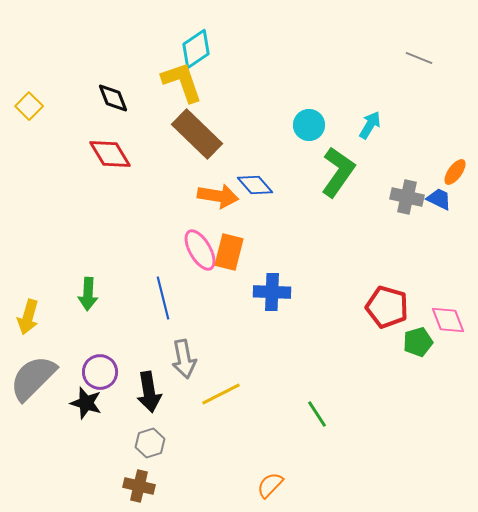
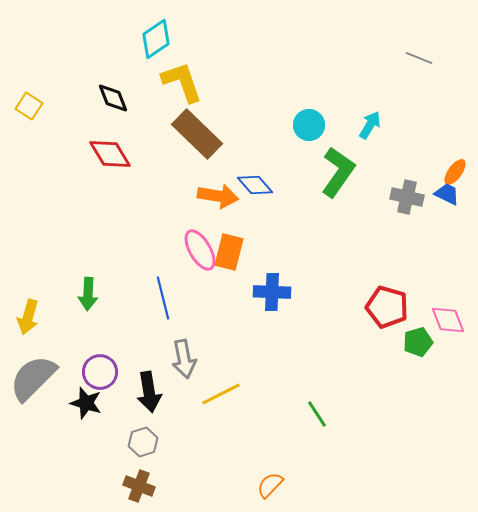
cyan diamond: moved 40 px left, 10 px up
yellow square: rotated 12 degrees counterclockwise
blue trapezoid: moved 8 px right, 5 px up
gray hexagon: moved 7 px left, 1 px up
brown cross: rotated 8 degrees clockwise
